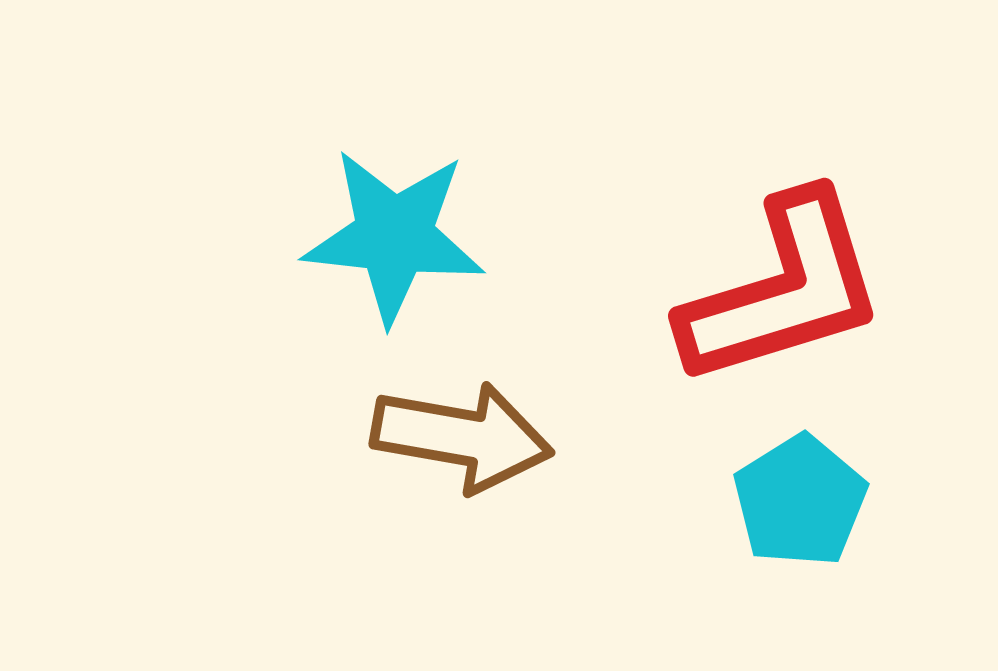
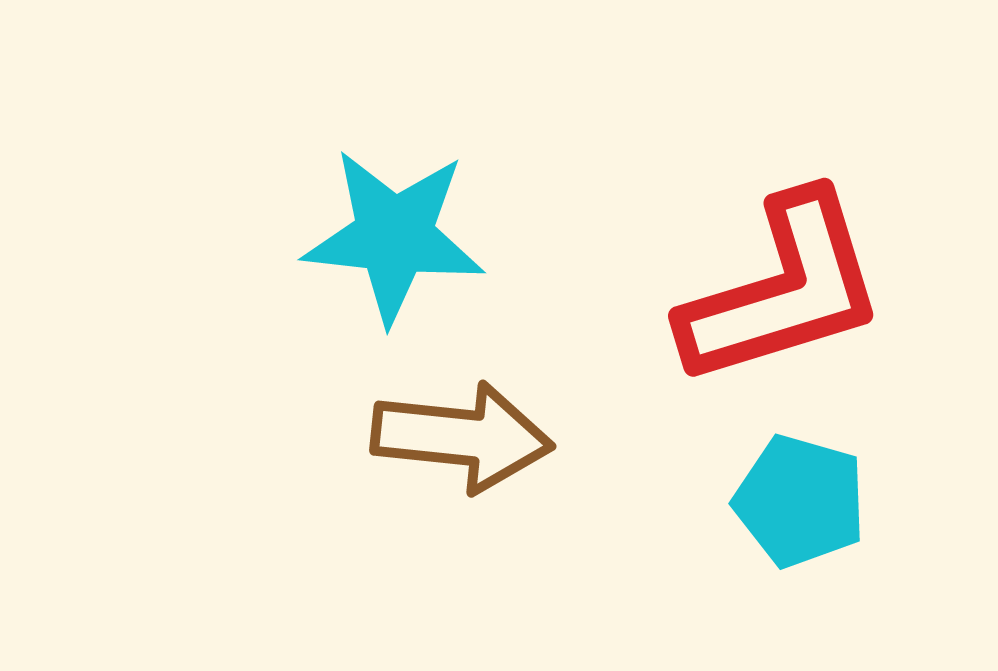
brown arrow: rotated 4 degrees counterclockwise
cyan pentagon: rotated 24 degrees counterclockwise
